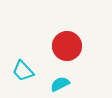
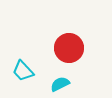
red circle: moved 2 px right, 2 px down
